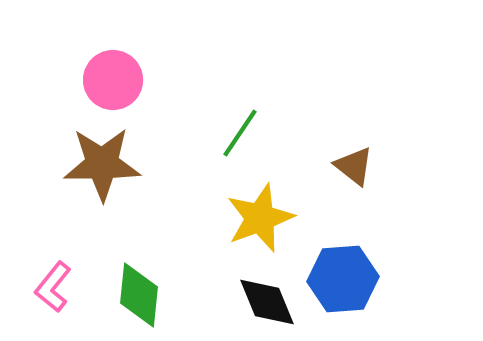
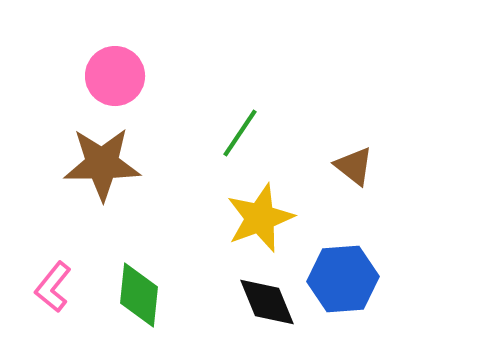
pink circle: moved 2 px right, 4 px up
